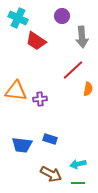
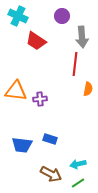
cyan cross: moved 2 px up
red line: moved 2 px right, 6 px up; rotated 40 degrees counterclockwise
green line: rotated 32 degrees counterclockwise
